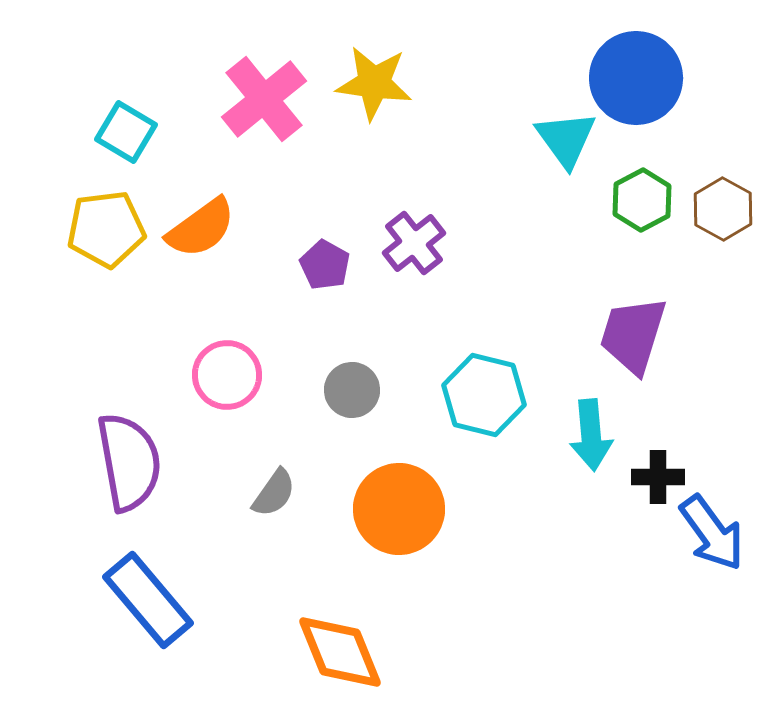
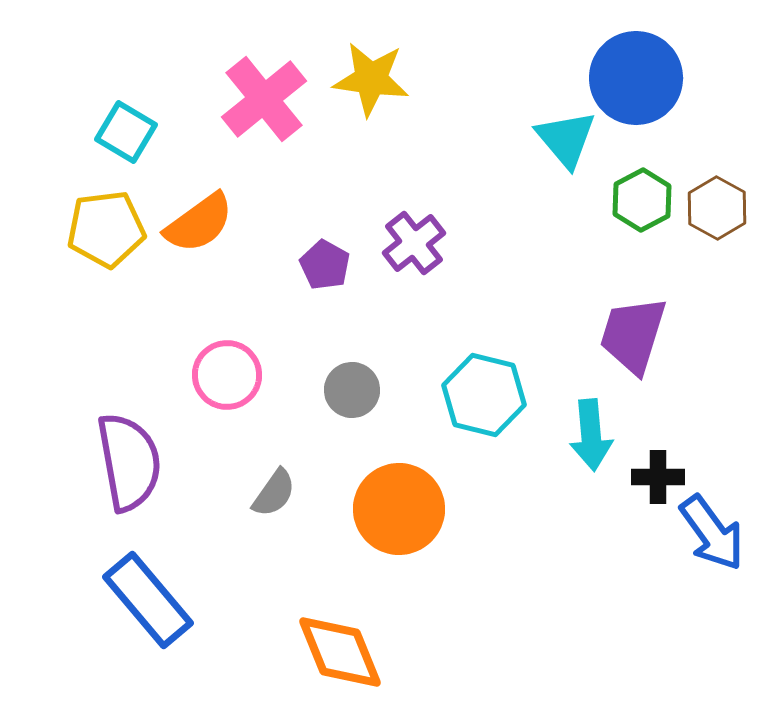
yellow star: moved 3 px left, 4 px up
cyan triangle: rotated 4 degrees counterclockwise
brown hexagon: moved 6 px left, 1 px up
orange semicircle: moved 2 px left, 5 px up
